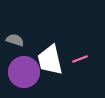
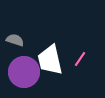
pink line: rotated 35 degrees counterclockwise
